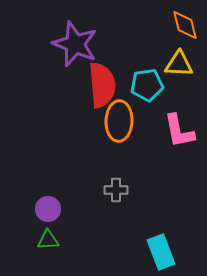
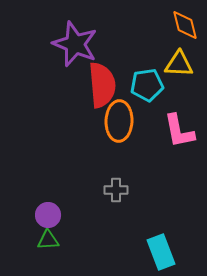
purple circle: moved 6 px down
